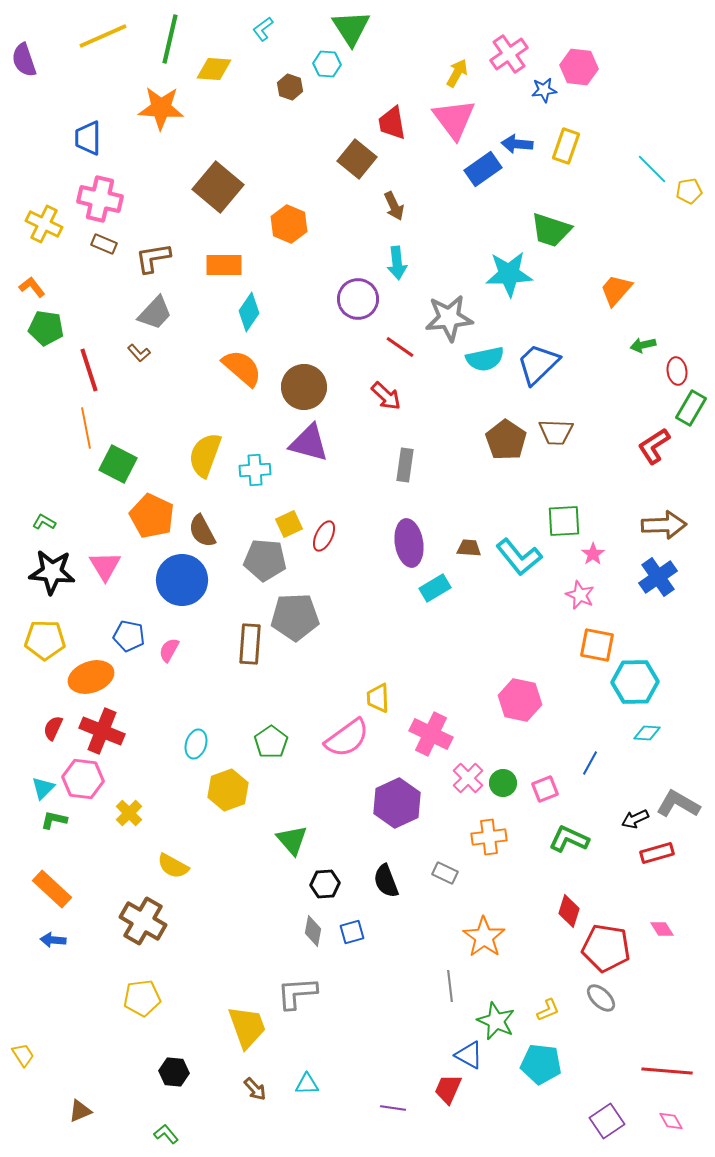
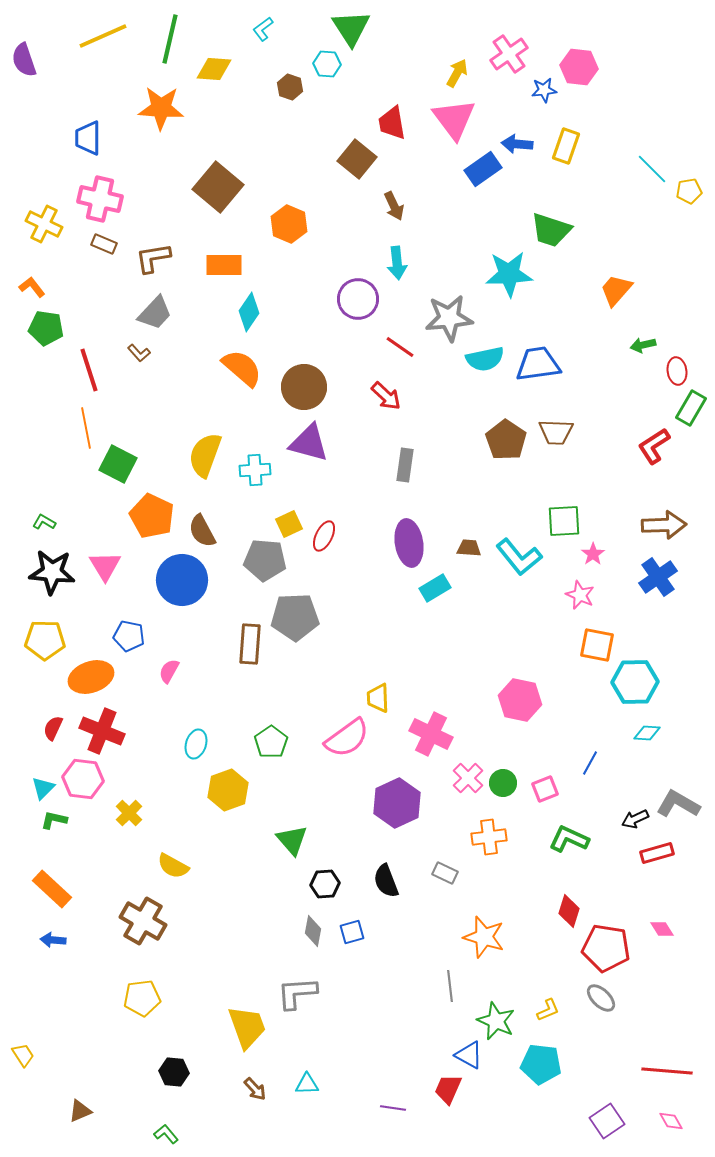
blue trapezoid at (538, 364): rotated 36 degrees clockwise
pink semicircle at (169, 650): moved 21 px down
orange star at (484, 937): rotated 18 degrees counterclockwise
